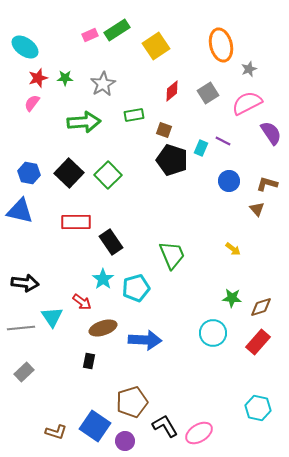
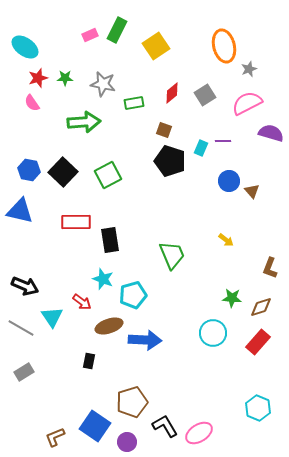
green rectangle at (117, 30): rotated 30 degrees counterclockwise
orange ellipse at (221, 45): moved 3 px right, 1 px down
gray star at (103, 84): rotated 30 degrees counterclockwise
red diamond at (172, 91): moved 2 px down
gray square at (208, 93): moved 3 px left, 2 px down
pink semicircle at (32, 103): rotated 72 degrees counterclockwise
green rectangle at (134, 115): moved 12 px up
purple semicircle at (271, 133): rotated 40 degrees counterclockwise
purple line at (223, 141): rotated 28 degrees counterclockwise
black pentagon at (172, 160): moved 2 px left, 1 px down
blue hexagon at (29, 173): moved 3 px up
black square at (69, 173): moved 6 px left, 1 px up
green square at (108, 175): rotated 16 degrees clockwise
brown L-shape at (267, 184): moved 3 px right, 84 px down; rotated 85 degrees counterclockwise
brown triangle at (257, 209): moved 5 px left, 18 px up
black rectangle at (111, 242): moved 1 px left, 2 px up; rotated 25 degrees clockwise
yellow arrow at (233, 249): moved 7 px left, 9 px up
cyan star at (103, 279): rotated 15 degrees counterclockwise
black arrow at (25, 283): moved 3 px down; rotated 16 degrees clockwise
cyan pentagon at (136, 288): moved 3 px left, 7 px down
gray line at (21, 328): rotated 36 degrees clockwise
brown ellipse at (103, 328): moved 6 px right, 2 px up
gray rectangle at (24, 372): rotated 12 degrees clockwise
cyan hexagon at (258, 408): rotated 10 degrees clockwise
brown L-shape at (56, 432): moved 1 px left, 5 px down; rotated 140 degrees clockwise
purple circle at (125, 441): moved 2 px right, 1 px down
